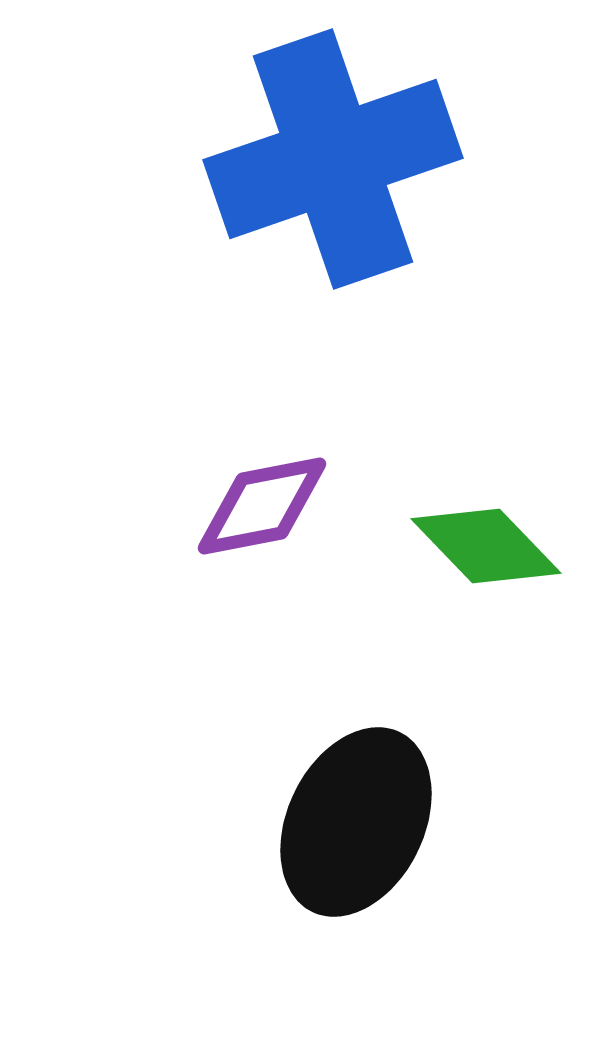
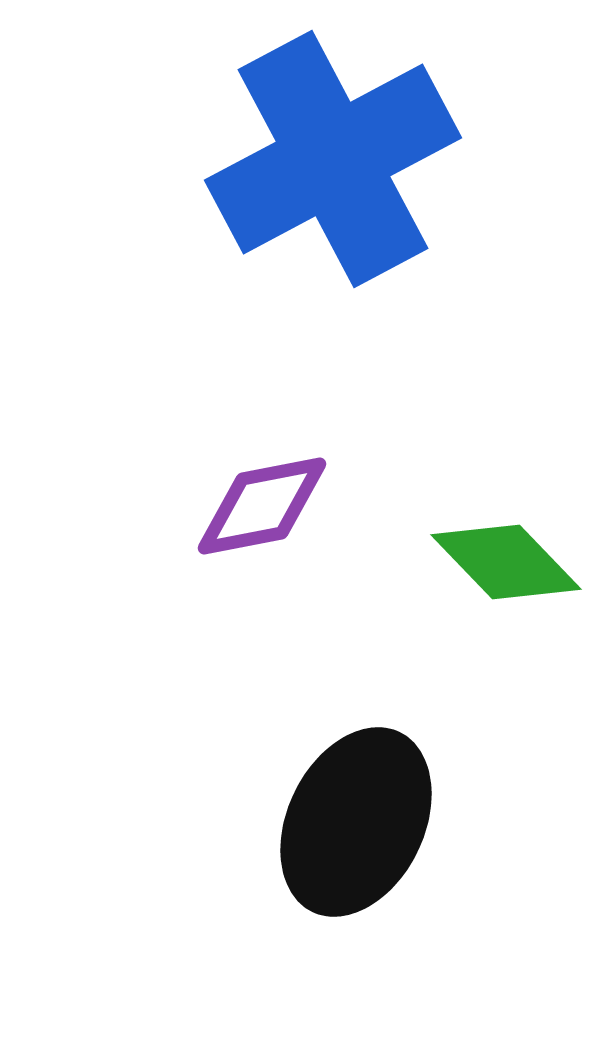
blue cross: rotated 9 degrees counterclockwise
green diamond: moved 20 px right, 16 px down
